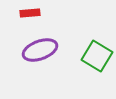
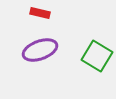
red rectangle: moved 10 px right; rotated 18 degrees clockwise
